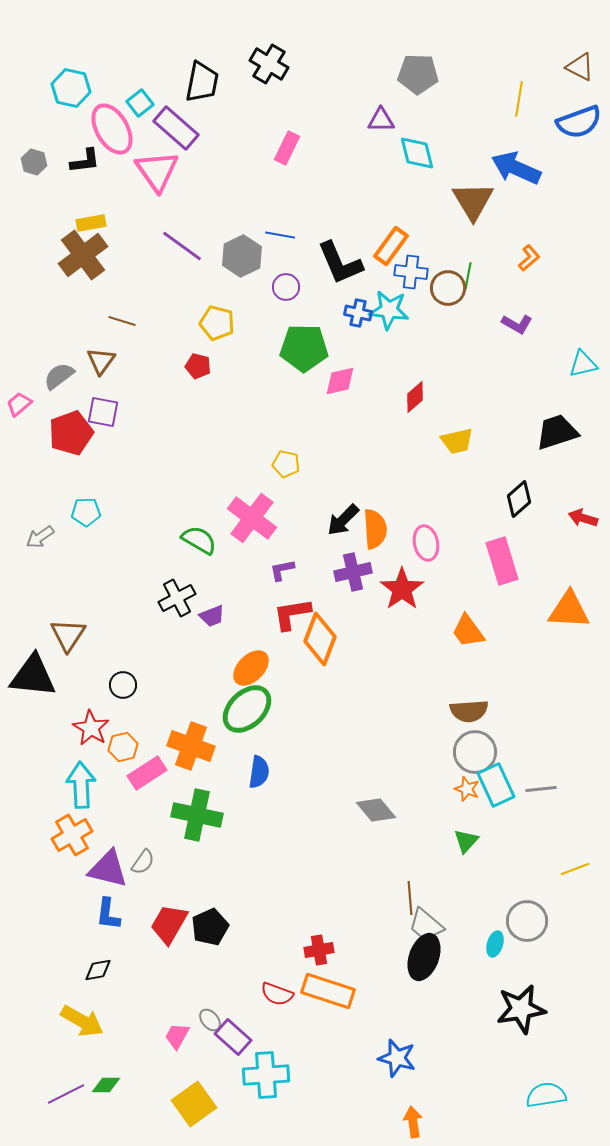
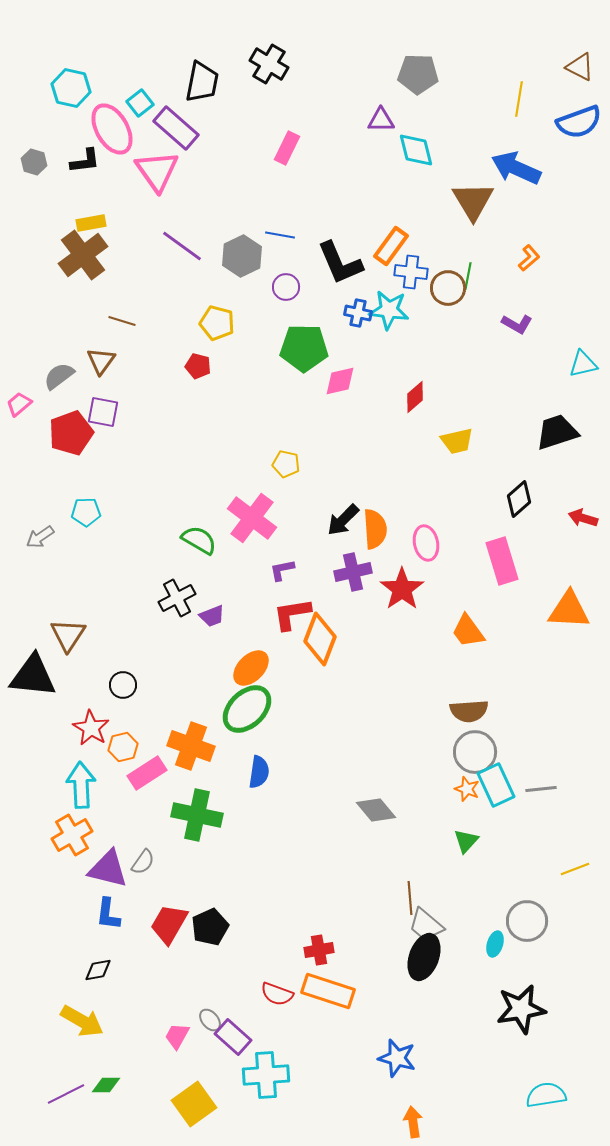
cyan diamond at (417, 153): moved 1 px left, 3 px up
